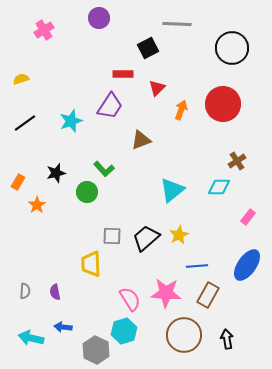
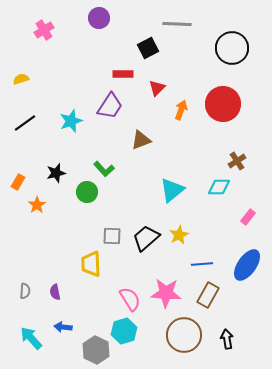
blue line: moved 5 px right, 2 px up
cyan arrow: rotated 35 degrees clockwise
